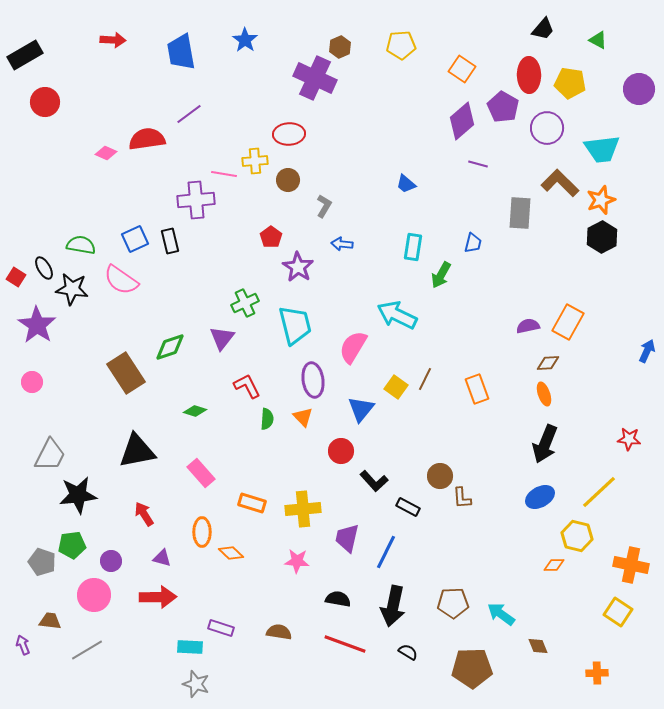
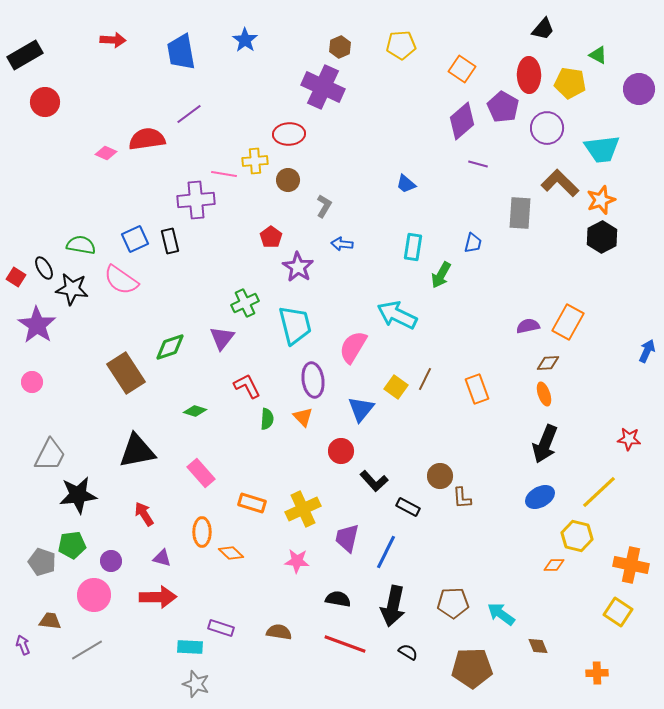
green triangle at (598, 40): moved 15 px down
purple cross at (315, 78): moved 8 px right, 9 px down
yellow cross at (303, 509): rotated 20 degrees counterclockwise
